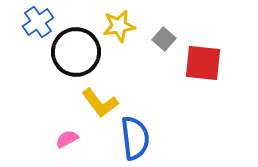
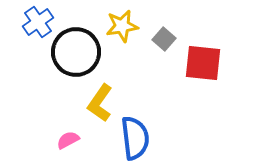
yellow star: moved 3 px right
yellow L-shape: rotated 72 degrees clockwise
pink semicircle: moved 1 px right, 1 px down
